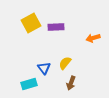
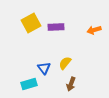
orange arrow: moved 1 px right, 8 px up
brown arrow: moved 1 px down
